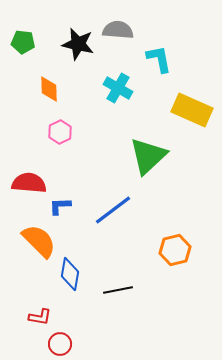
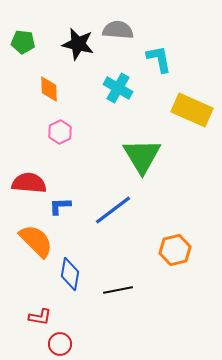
green triangle: moved 6 px left; rotated 18 degrees counterclockwise
orange semicircle: moved 3 px left
